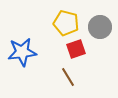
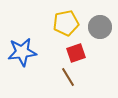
yellow pentagon: rotated 25 degrees counterclockwise
red square: moved 4 px down
